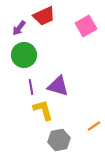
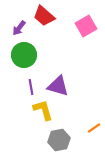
red trapezoid: rotated 65 degrees clockwise
orange line: moved 2 px down
